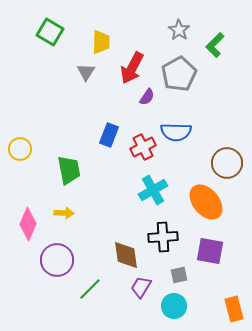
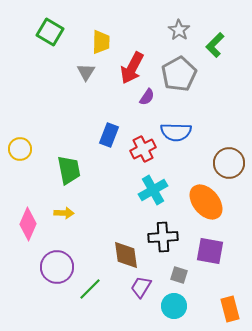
red cross: moved 2 px down
brown circle: moved 2 px right
purple circle: moved 7 px down
gray square: rotated 30 degrees clockwise
orange rectangle: moved 4 px left
